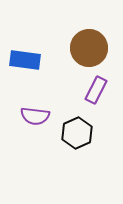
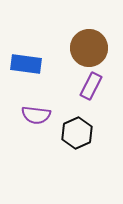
blue rectangle: moved 1 px right, 4 px down
purple rectangle: moved 5 px left, 4 px up
purple semicircle: moved 1 px right, 1 px up
